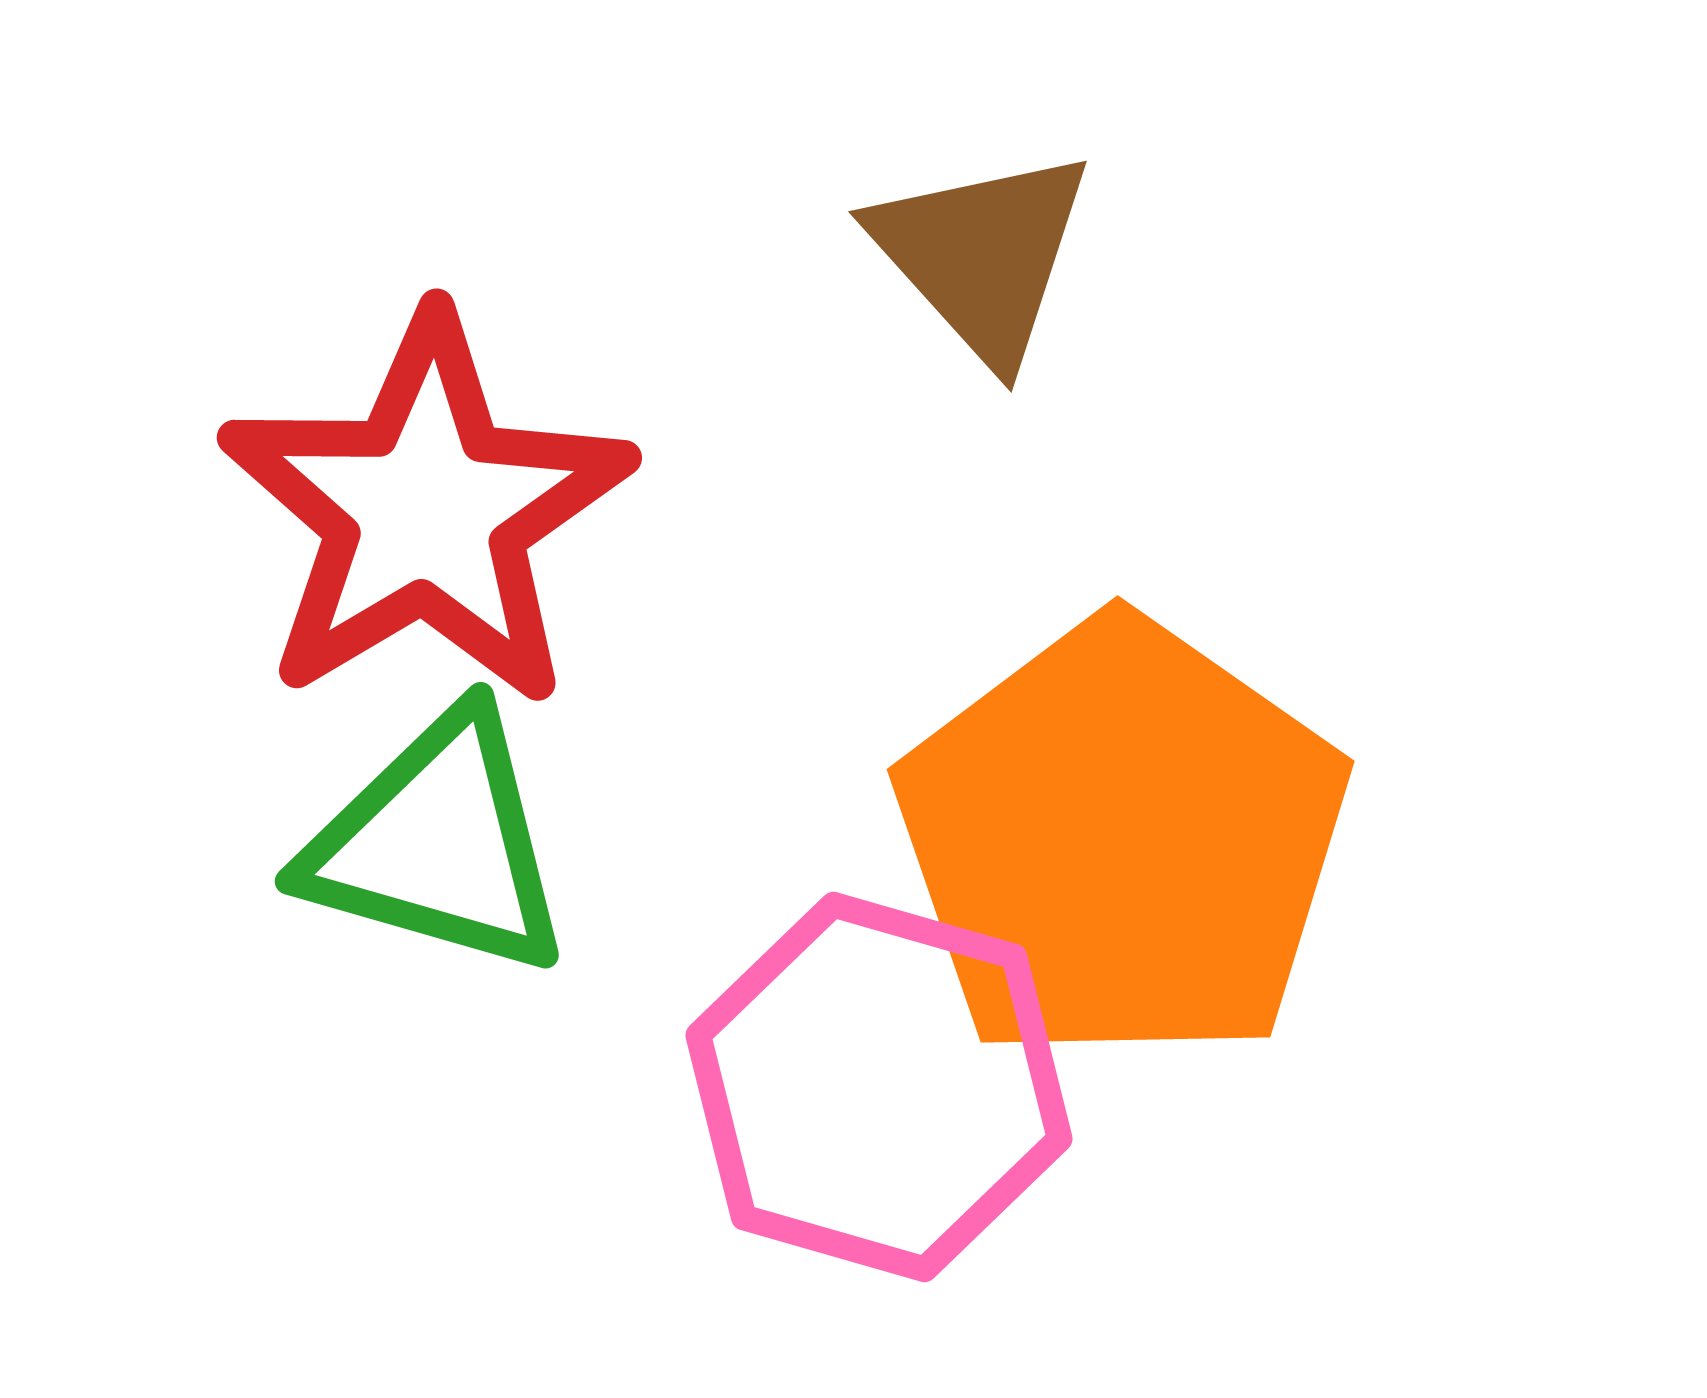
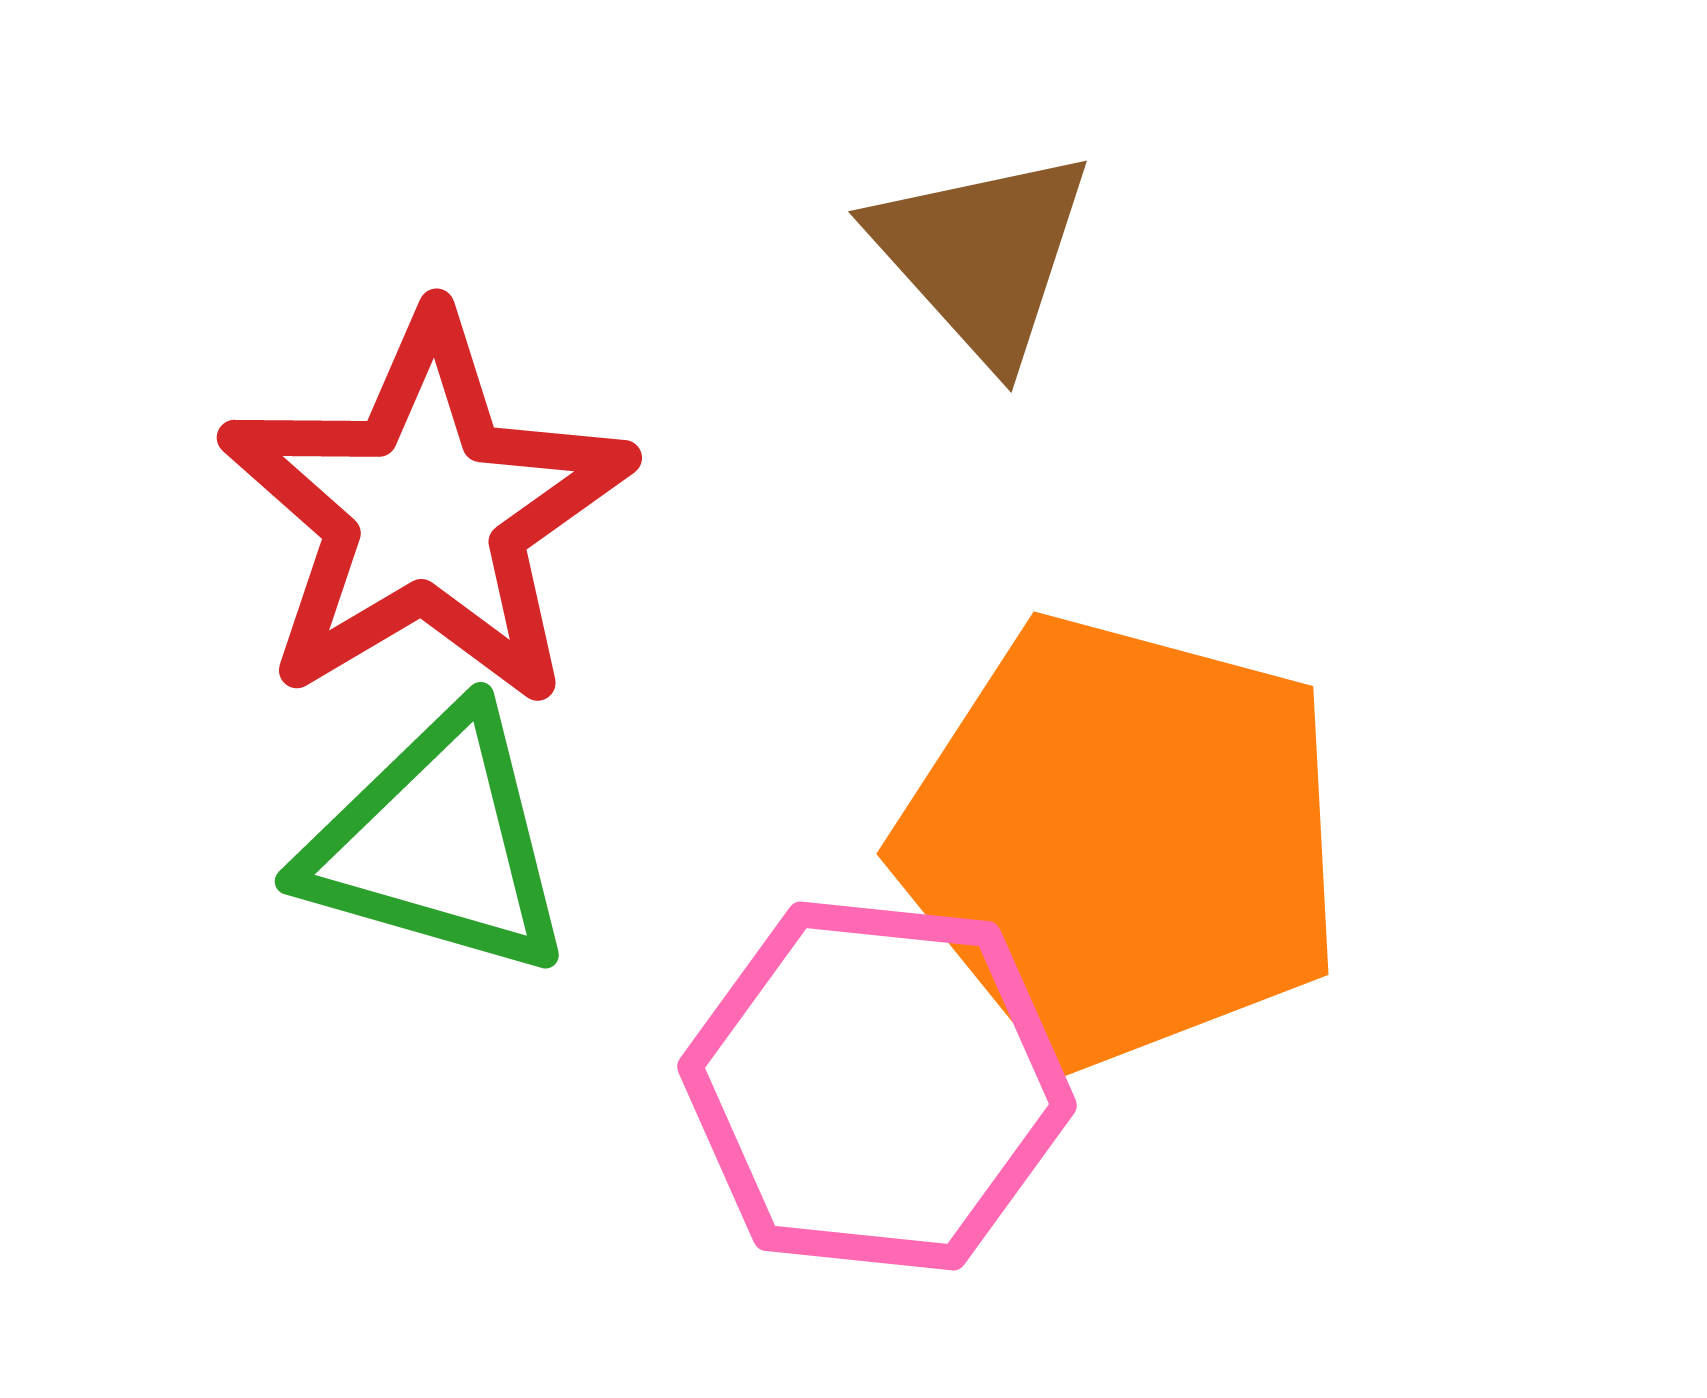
orange pentagon: rotated 20 degrees counterclockwise
pink hexagon: moved 2 px left, 1 px up; rotated 10 degrees counterclockwise
